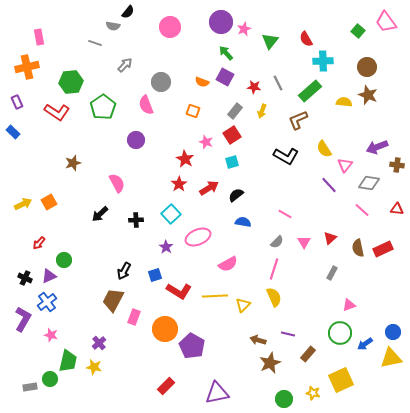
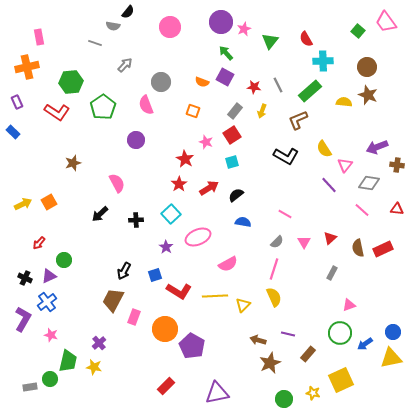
gray line at (278, 83): moved 2 px down
